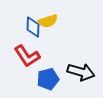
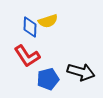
blue diamond: moved 3 px left
